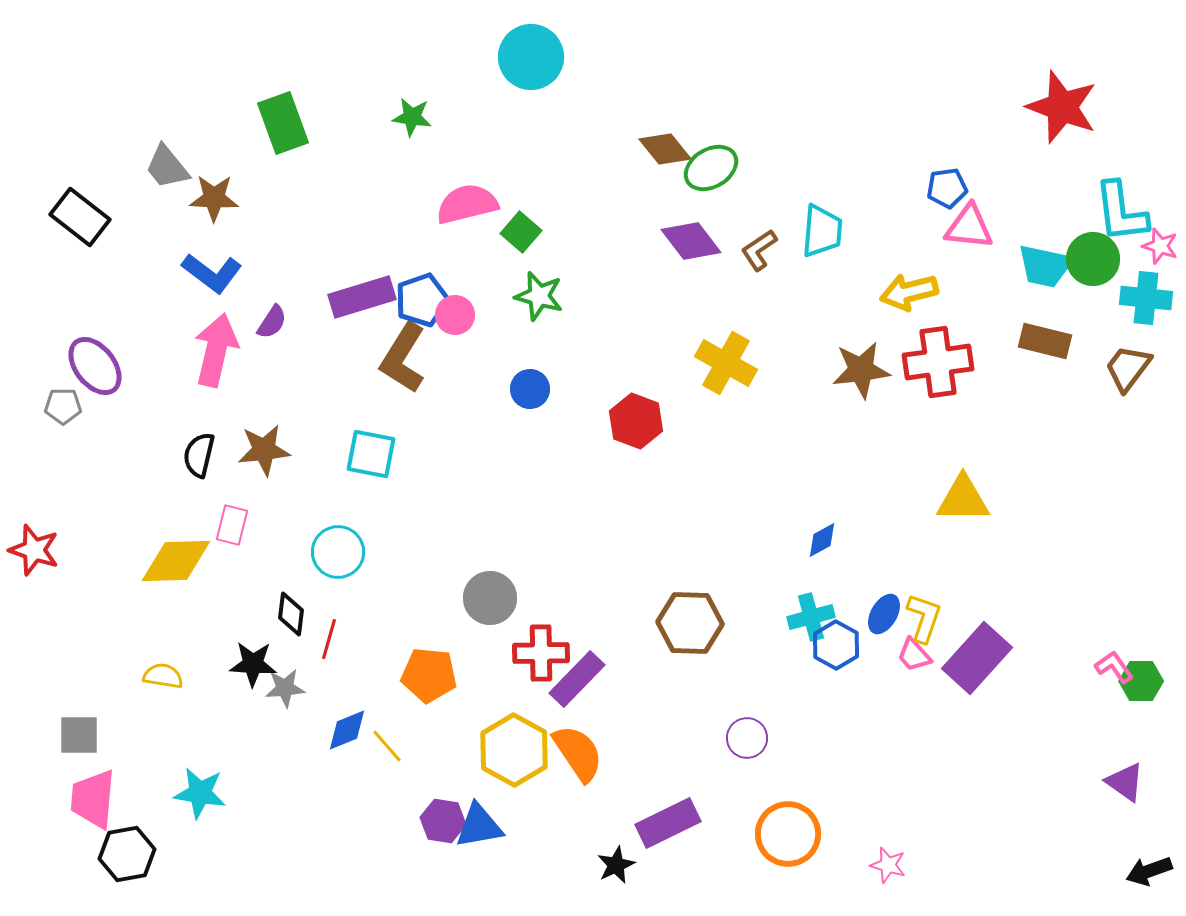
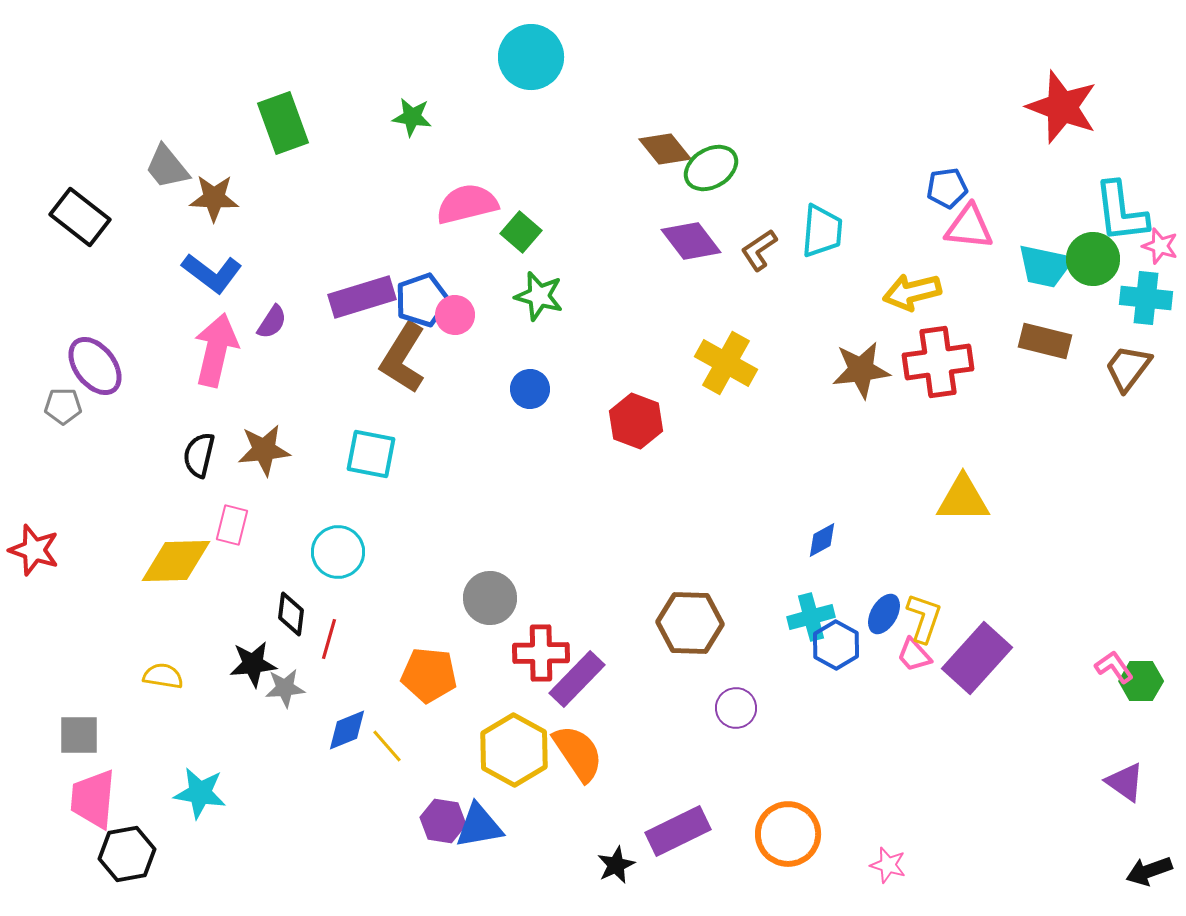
yellow arrow at (909, 292): moved 3 px right
black star at (253, 664): rotated 9 degrees counterclockwise
purple circle at (747, 738): moved 11 px left, 30 px up
purple rectangle at (668, 823): moved 10 px right, 8 px down
